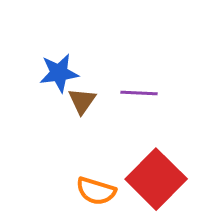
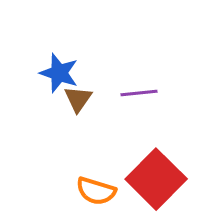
blue star: rotated 27 degrees clockwise
purple line: rotated 9 degrees counterclockwise
brown triangle: moved 4 px left, 2 px up
